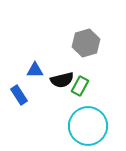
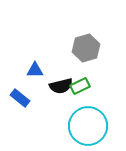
gray hexagon: moved 5 px down
black semicircle: moved 1 px left, 6 px down
green rectangle: rotated 36 degrees clockwise
blue rectangle: moved 1 px right, 3 px down; rotated 18 degrees counterclockwise
